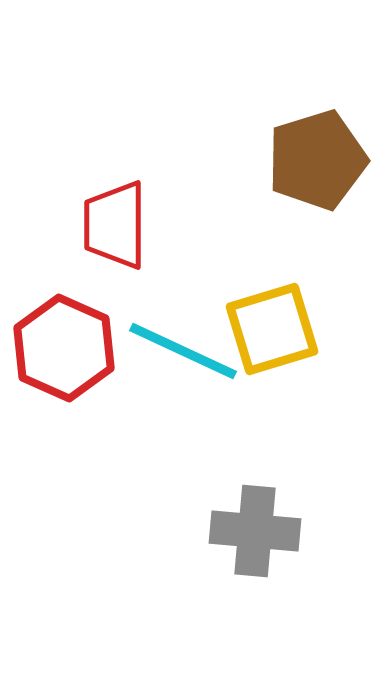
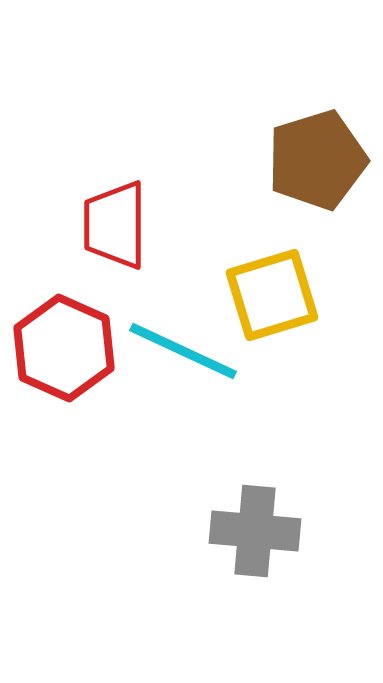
yellow square: moved 34 px up
